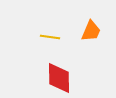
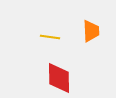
orange trapezoid: rotated 25 degrees counterclockwise
